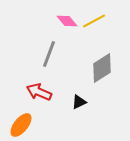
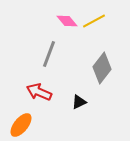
gray diamond: rotated 20 degrees counterclockwise
